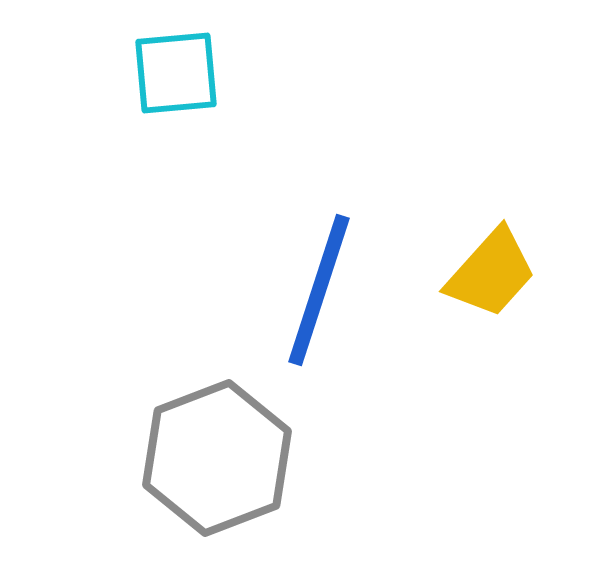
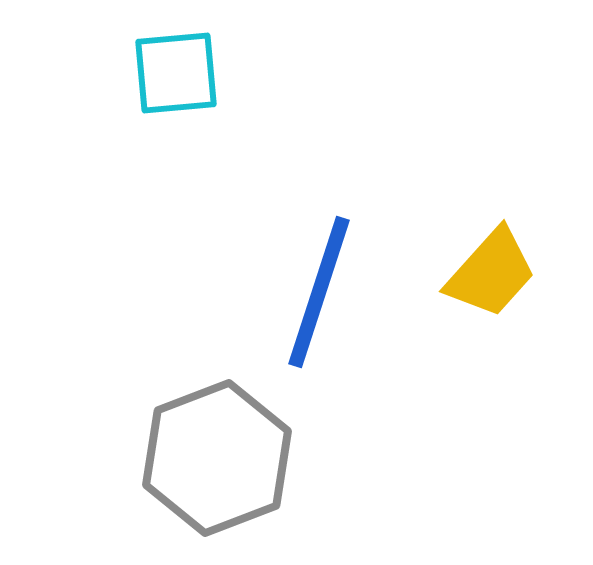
blue line: moved 2 px down
